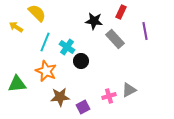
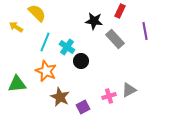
red rectangle: moved 1 px left, 1 px up
brown star: rotated 30 degrees clockwise
